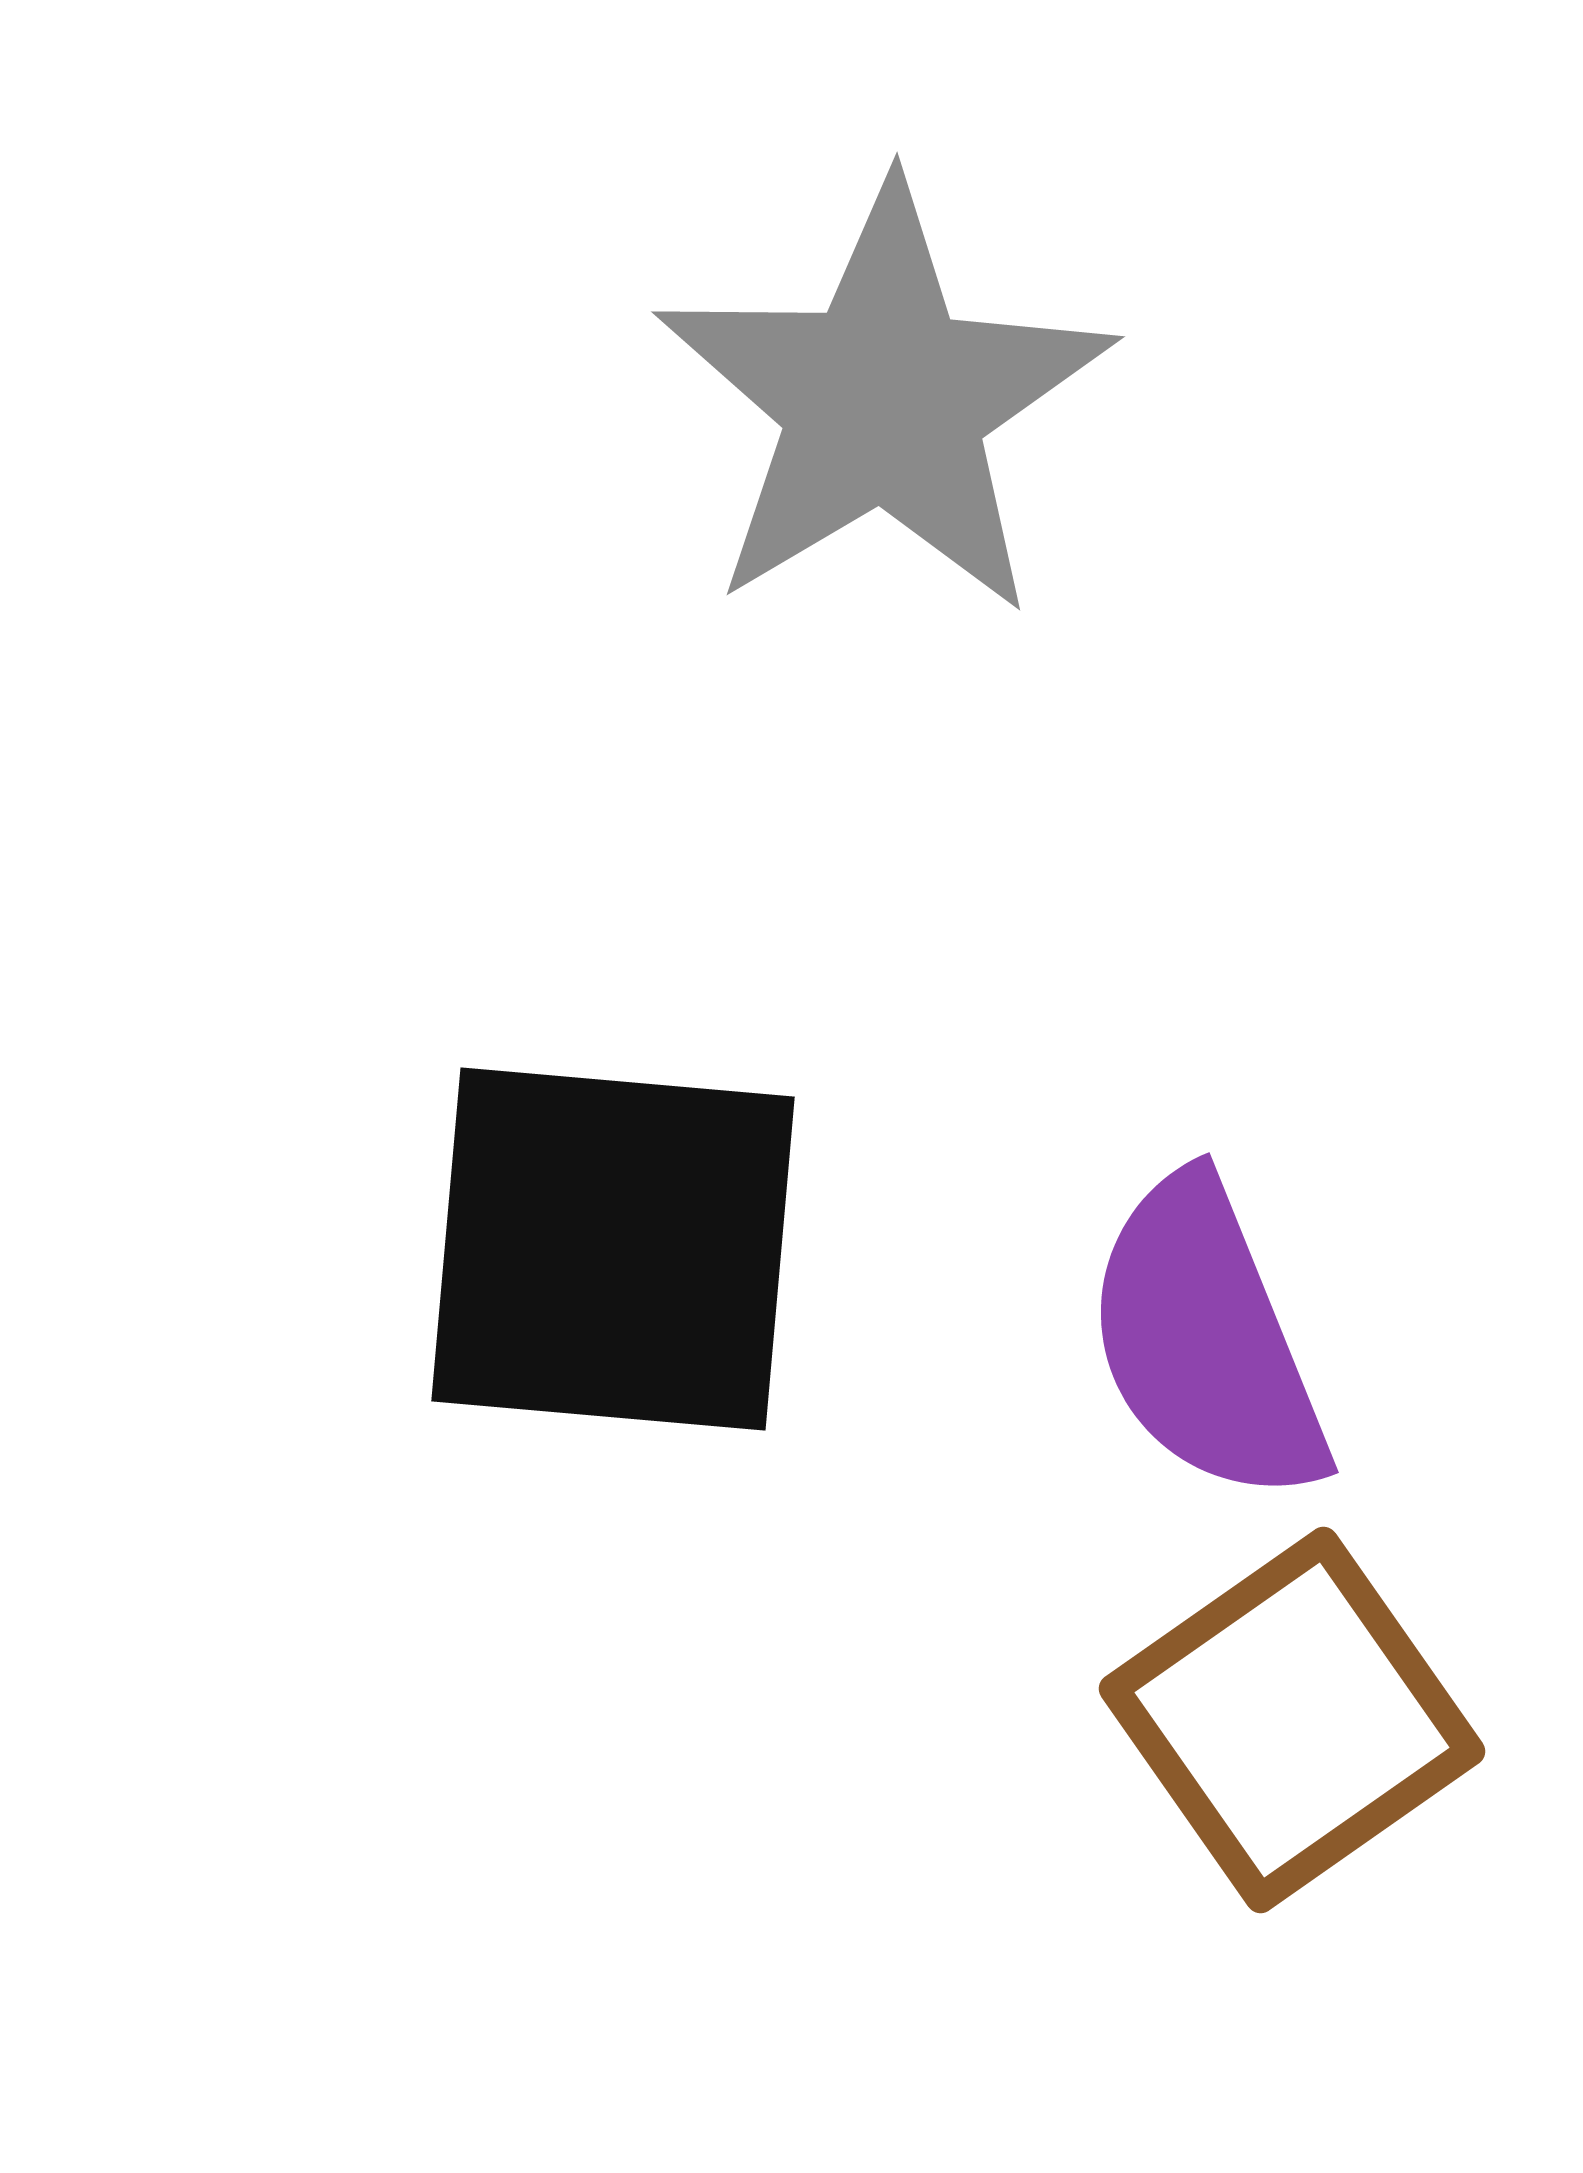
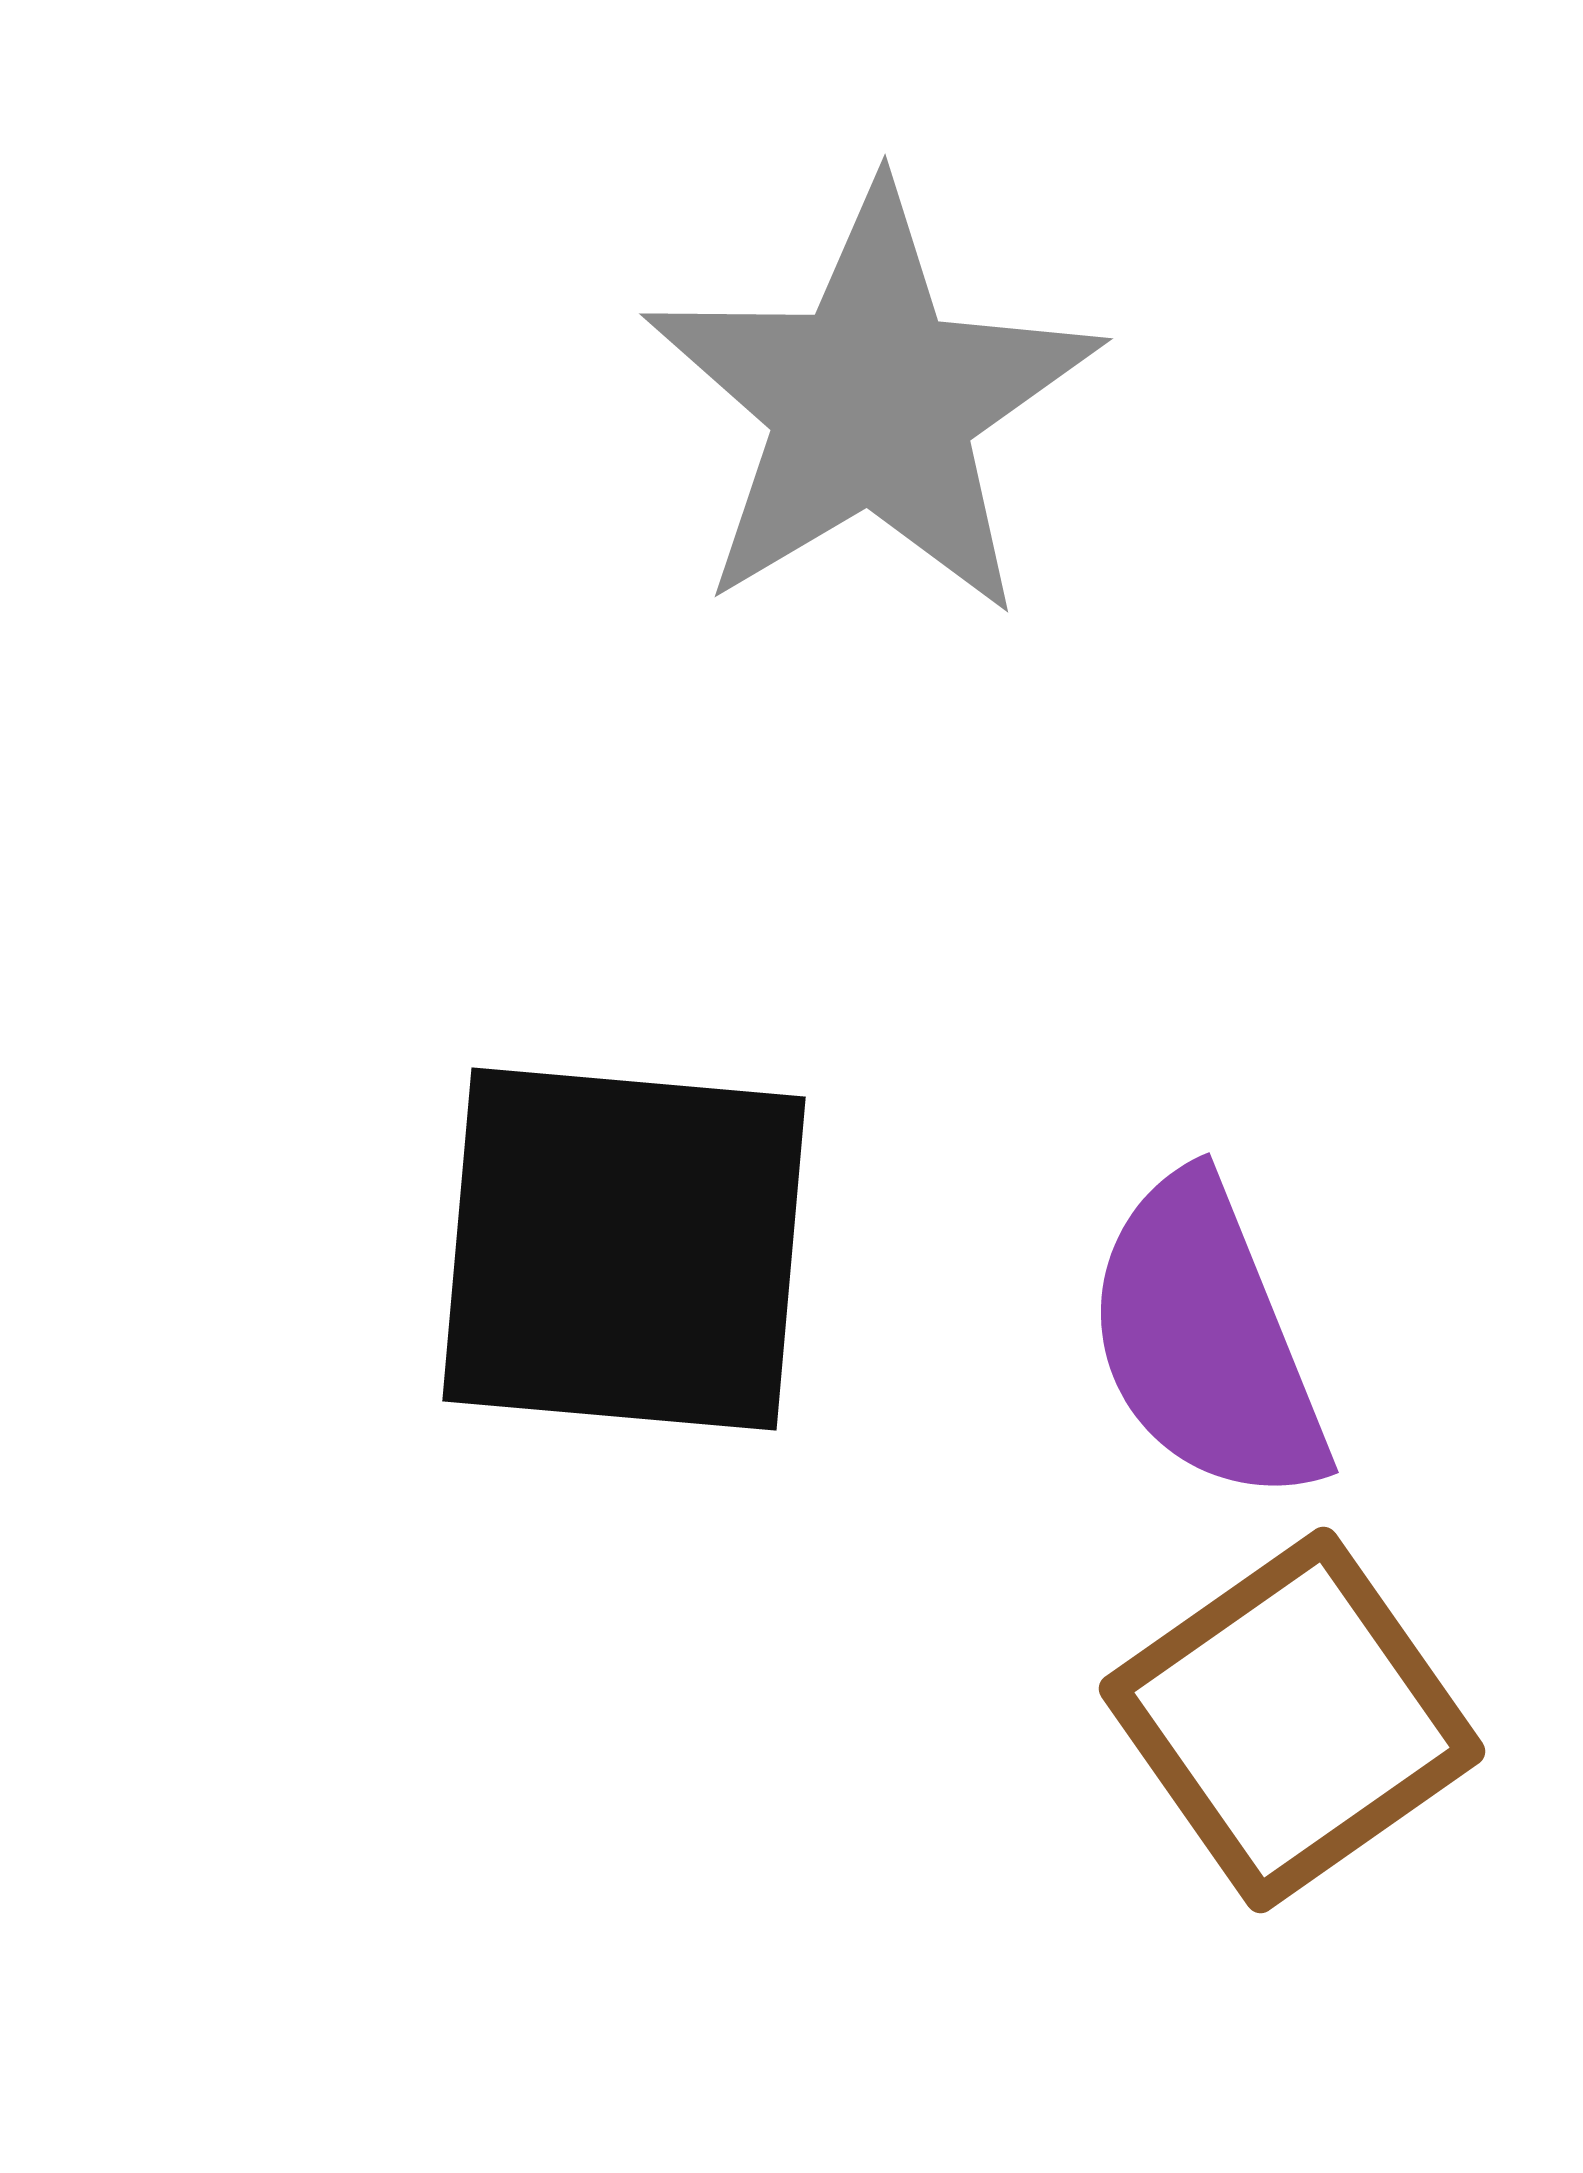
gray star: moved 12 px left, 2 px down
black square: moved 11 px right
